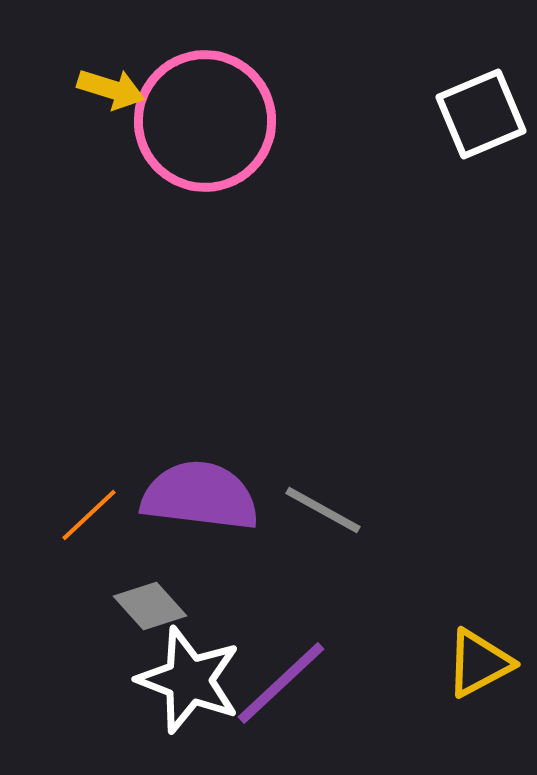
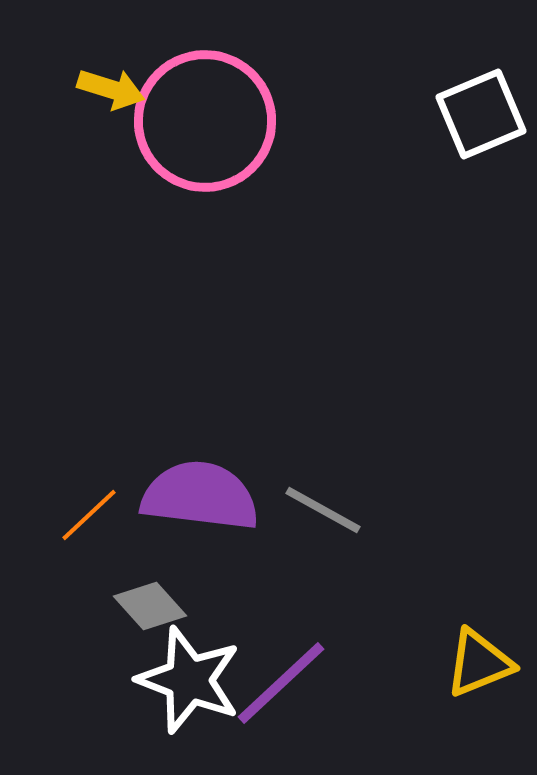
yellow triangle: rotated 6 degrees clockwise
